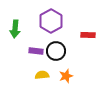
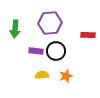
purple hexagon: moved 1 px left, 2 px down; rotated 25 degrees clockwise
